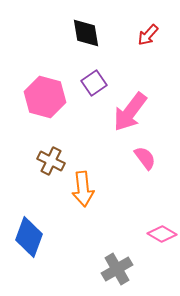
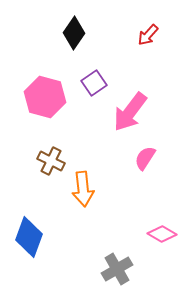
black diamond: moved 12 px left; rotated 44 degrees clockwise
pink semicircle: rotated 110 degrees counterclockwise
